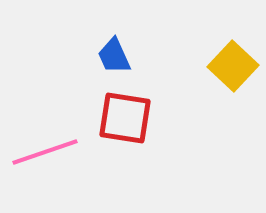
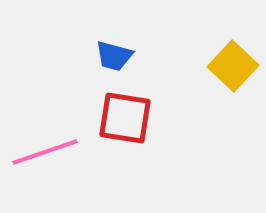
blue trapezoid: rotated 51 degrees counterclockwise
